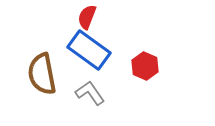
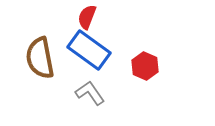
brown semicircle: moved 2 px left, 16 px up
